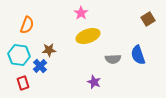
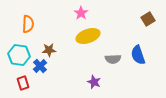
orange semicircle: moved 1 px right, 1 px up; rotated 18 degrees counterclockwise
